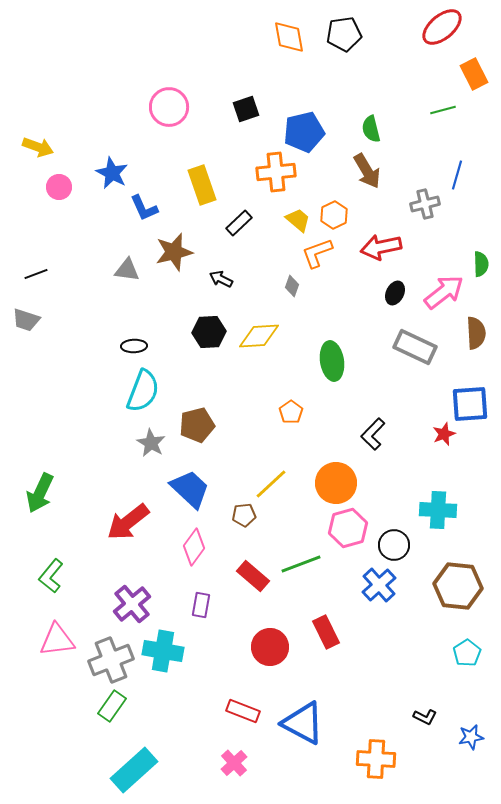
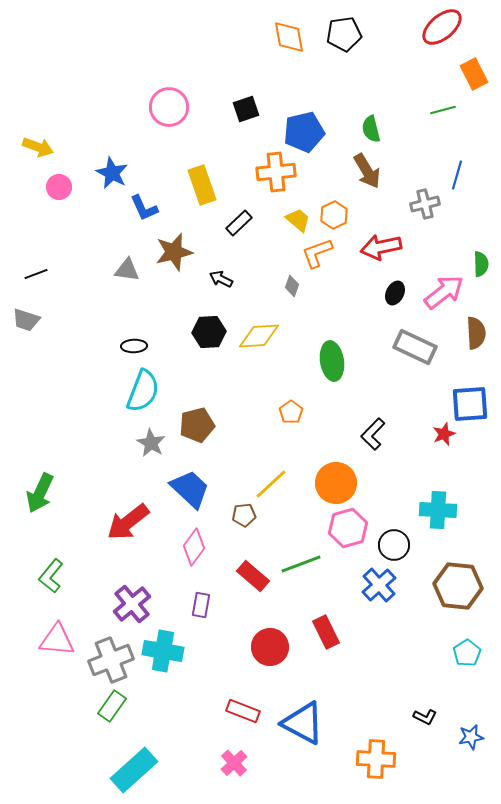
pink triangle at (57, 640): rotated 12 degrees clockwise
